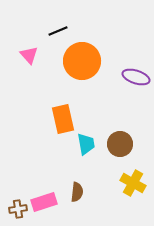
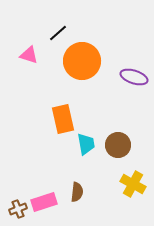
black line: moved 2 px down; rotated 18 degrees counterclockwise
pink triangle: rotated 30 degrees counterclockwise
purple ellipse: moved 2 px left
brown circle: moved 2 px left, 1 px down
yellow cross: moved 1 px down
brown cross: rotated 12 degrees counterclockwise
